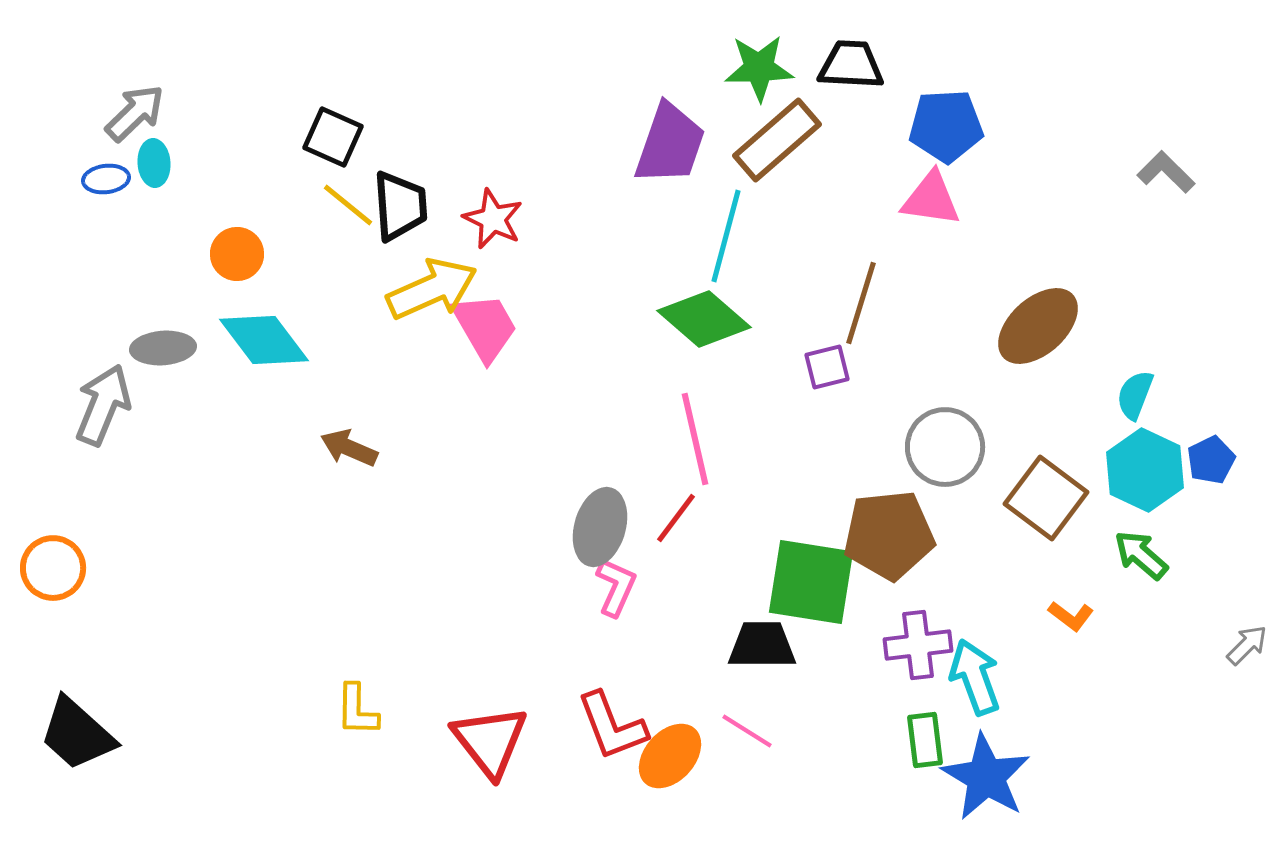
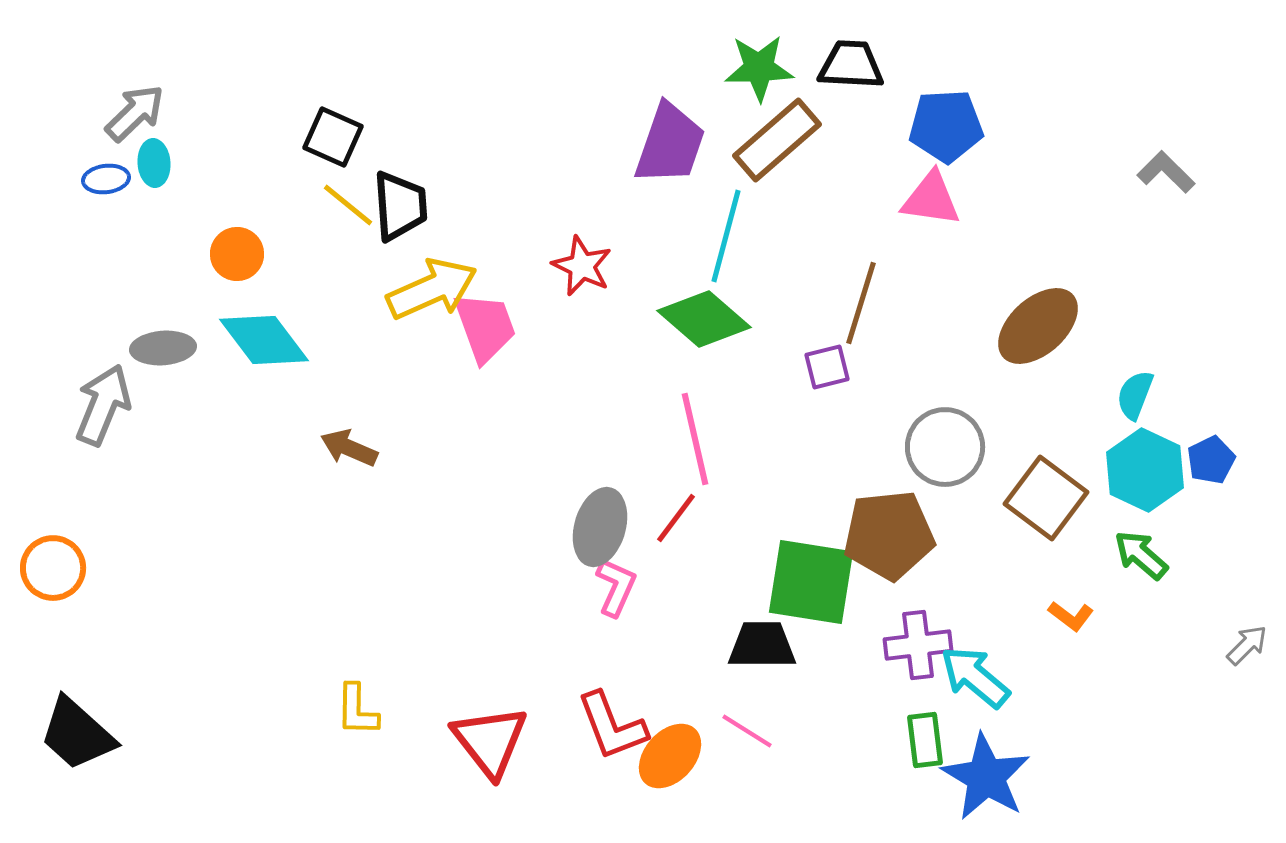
red star at (493, 219): moved 89 px right, 47 px down
pink trapezoid at (485, 327): rotated 10 degrees clockwise
cyan arrow at (975, 677): rotated 30 degrees counterclockwise
